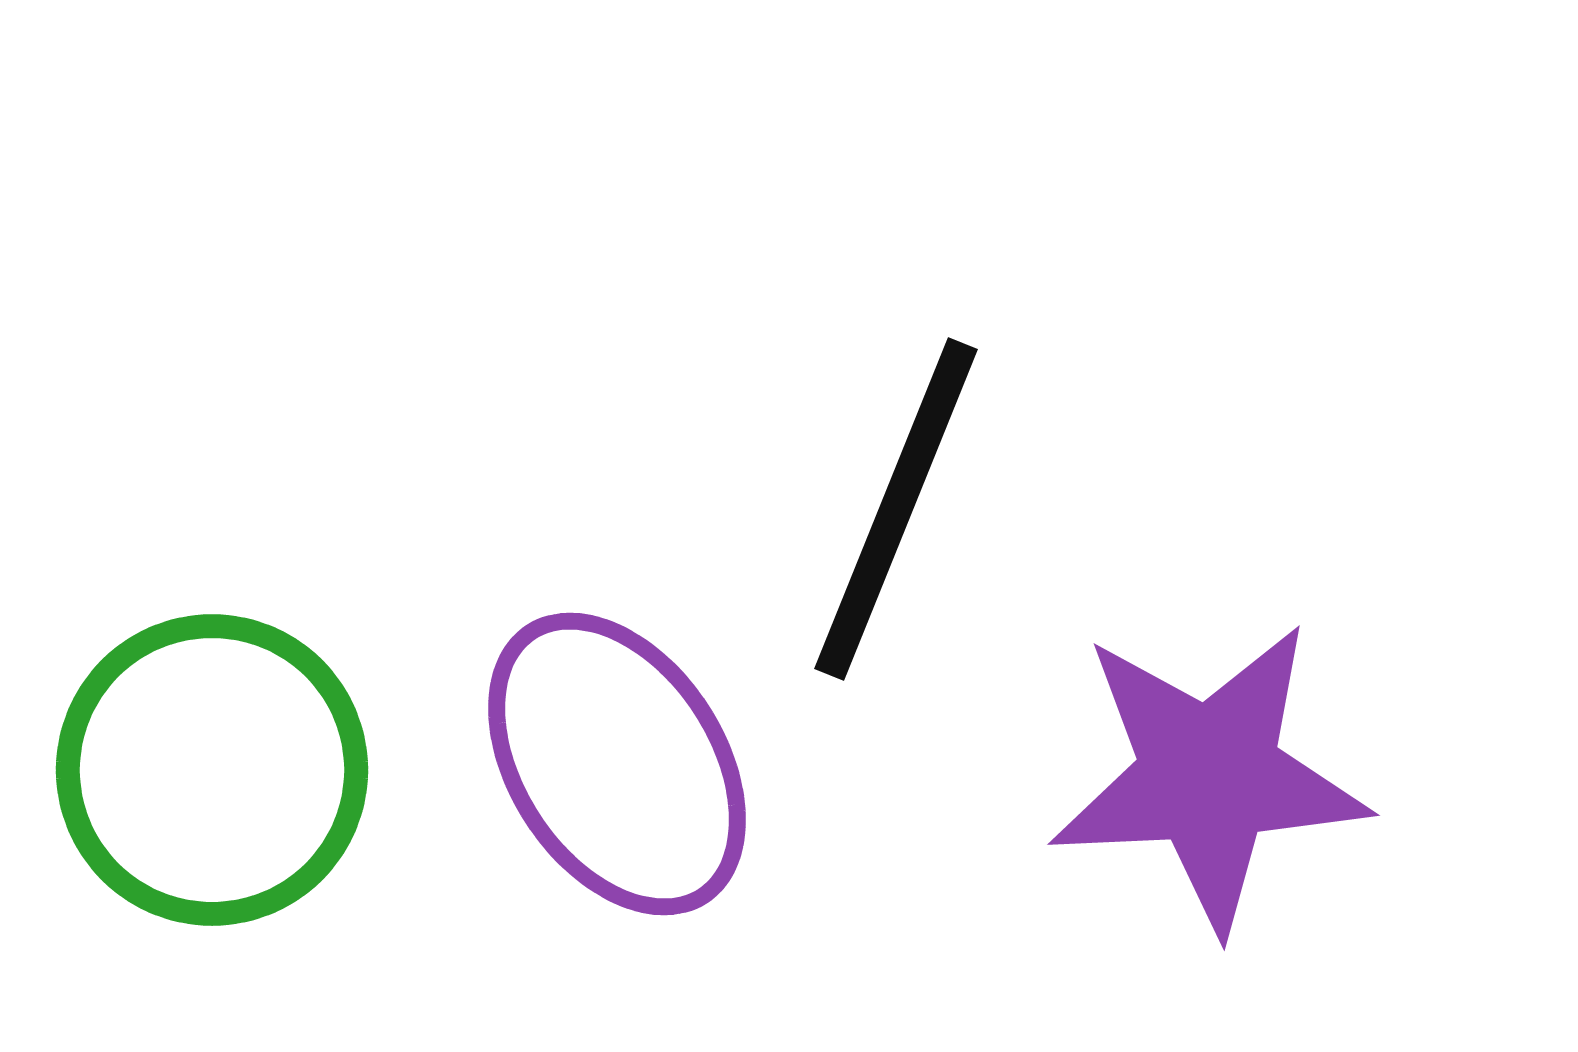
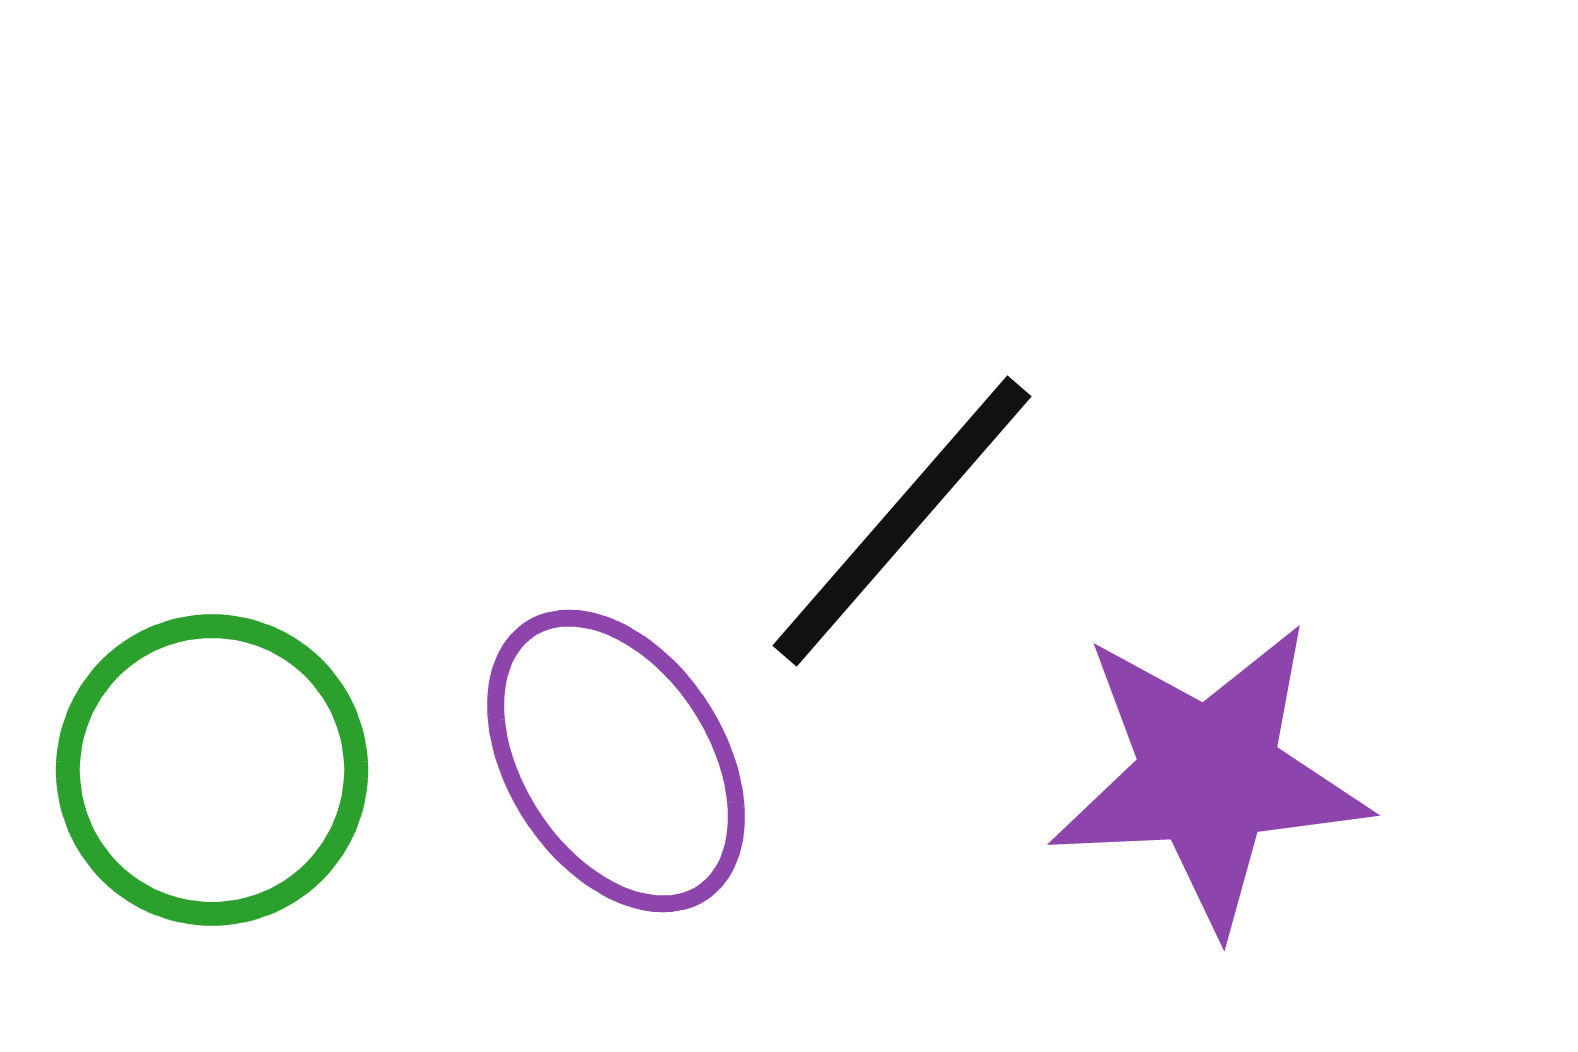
black line: moved 6 px right, 12 px down; rotated 19 degrees clockwise
purple ellipse: moved 1 px left, 3 px up
